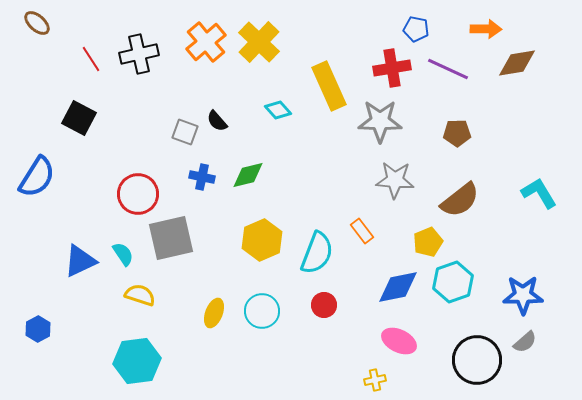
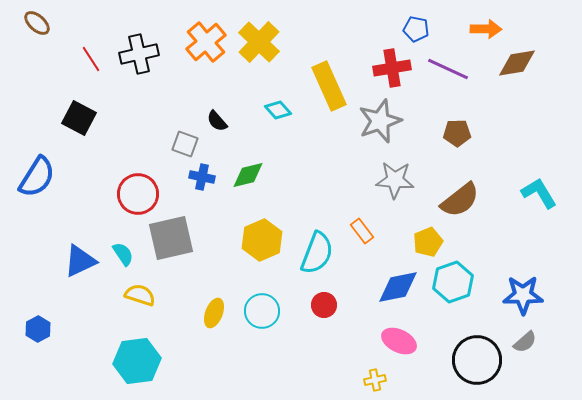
gray star at (380, 121): rotated 21 degrees counterclockwise
gray square at (185, 132): moved 12 px down
